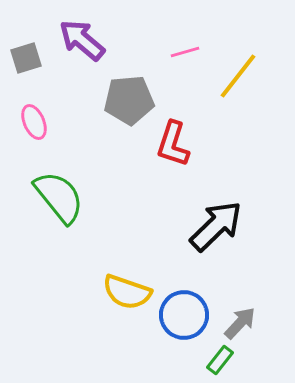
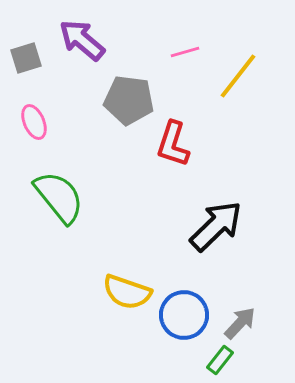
gray pentagon: rotated 12 degrees clockwise
